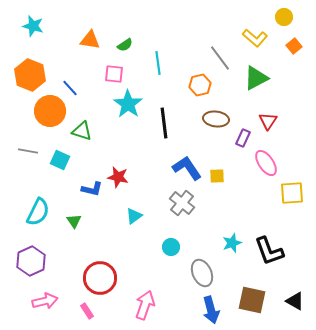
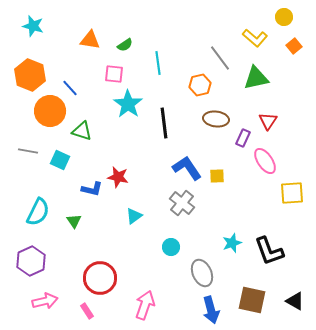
green triangle at (256, 78): rotated 16 degrees clockwise
pink ellipse at (266, 163): moved 1 px left, 2 px up
